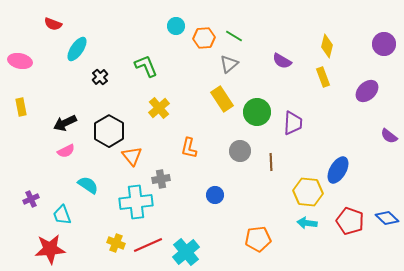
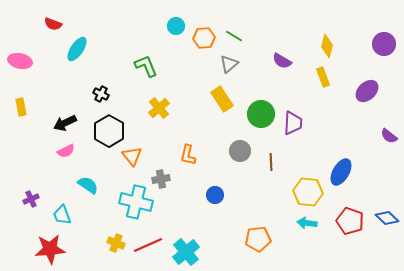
black cross at (100, 77): moved 1 px right, 17 px down; rotated 21 degrees counterclockwise
green circle at (257, 112): moved 4 px right, 2 px down
orange L-shape at (189, 148): moved 1 px left, 7 px down
blue ellipse at (338, 170): moved 3 px right, 2 px down
cyan cross at (136, 202): rotated 20 degrees clockwise
